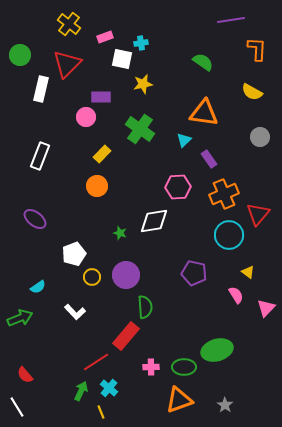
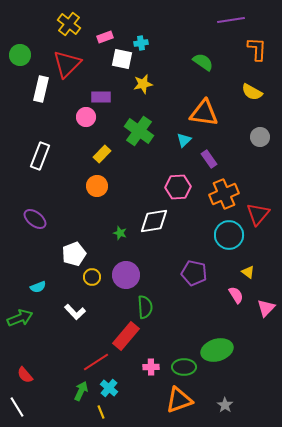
green cross at (140, 129): moved 1 px left, 2 px down
cyan semicircle at (38, 287): rotated 14 degrees clockwise
